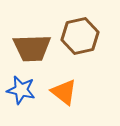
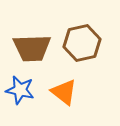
brown hexagon: moved 2 px right, 7 px down
blue star: moved 1 px left
